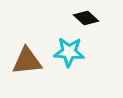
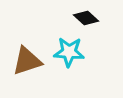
brown triangle: rotated 12 degrees counterclockwise
